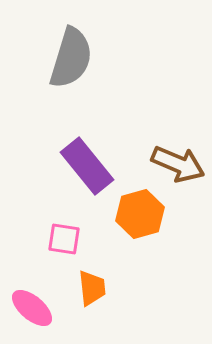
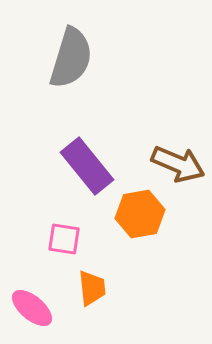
orange hexagon: rotated 6 degrees clockwise
